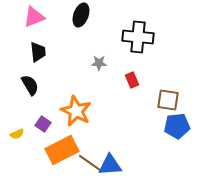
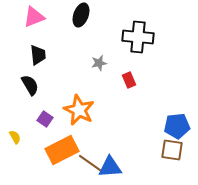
black trapezoid: moved 3 px down
gray star: rotated 14 degrees counterclockwise
red rectangle: moved 3 px left
brown square: moved 4 px right, 50 px down
orange star: moved 3 px right, 1 px up
purple square: moved 2 px right, 5 px up
yellow semicircle: moved 2 px left, 3 px down; rotated 96 degrees counterclockwise
blue triangle: moved 2 px down
